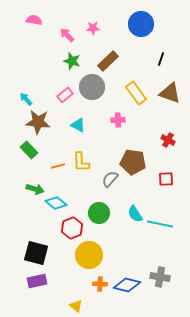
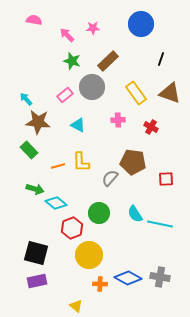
red cross: moved 17 px left, 13 px up
gray semicircle: moved 1 px up
blue diamond: moved 1 px right, 7 px up; rotated 16 degrees clockwise
